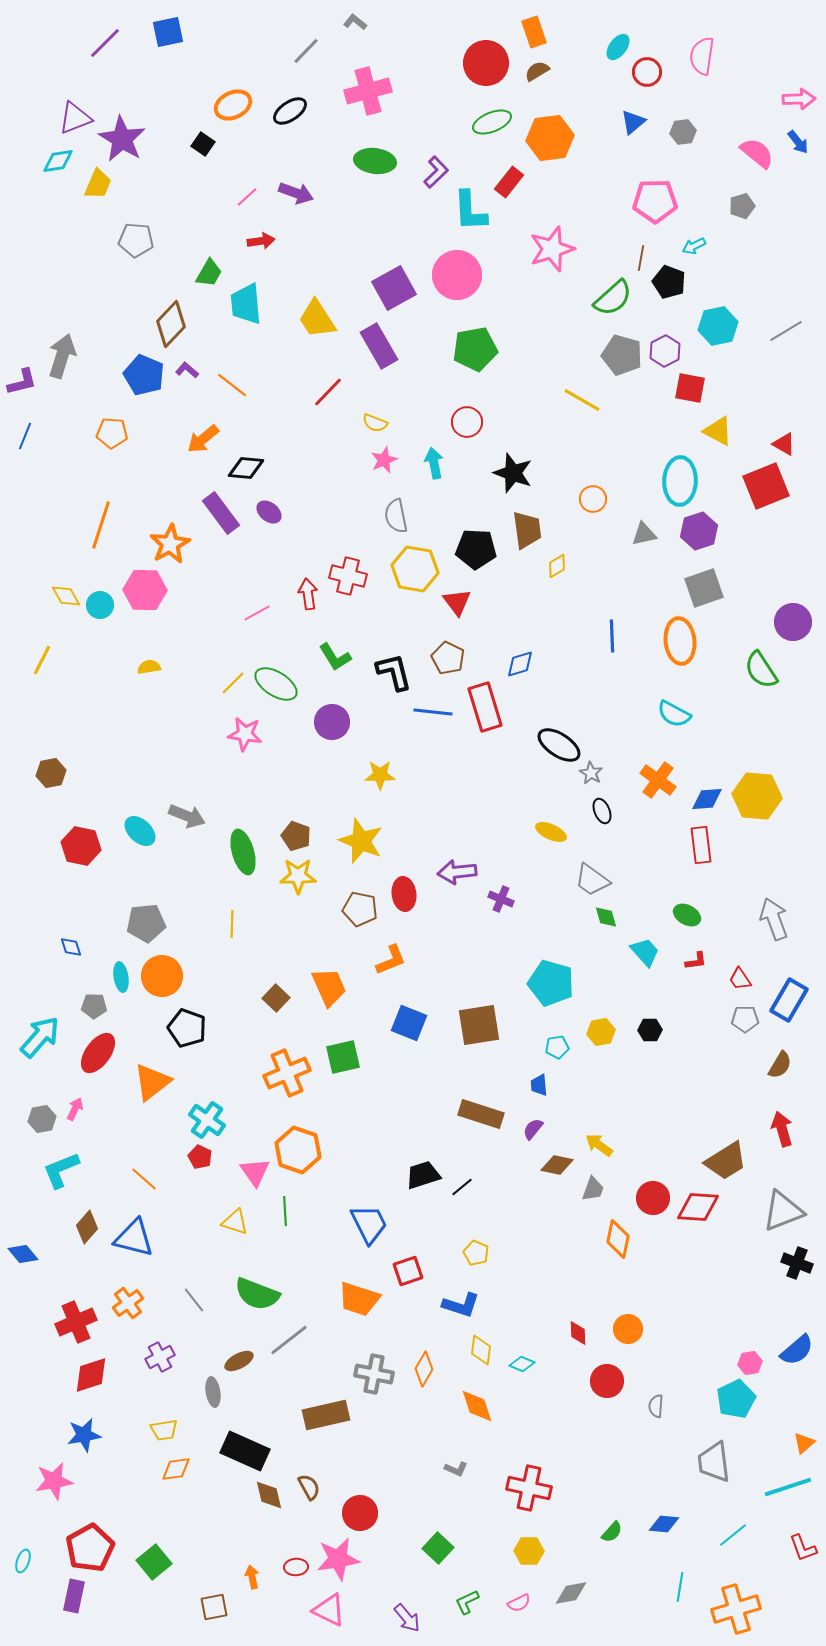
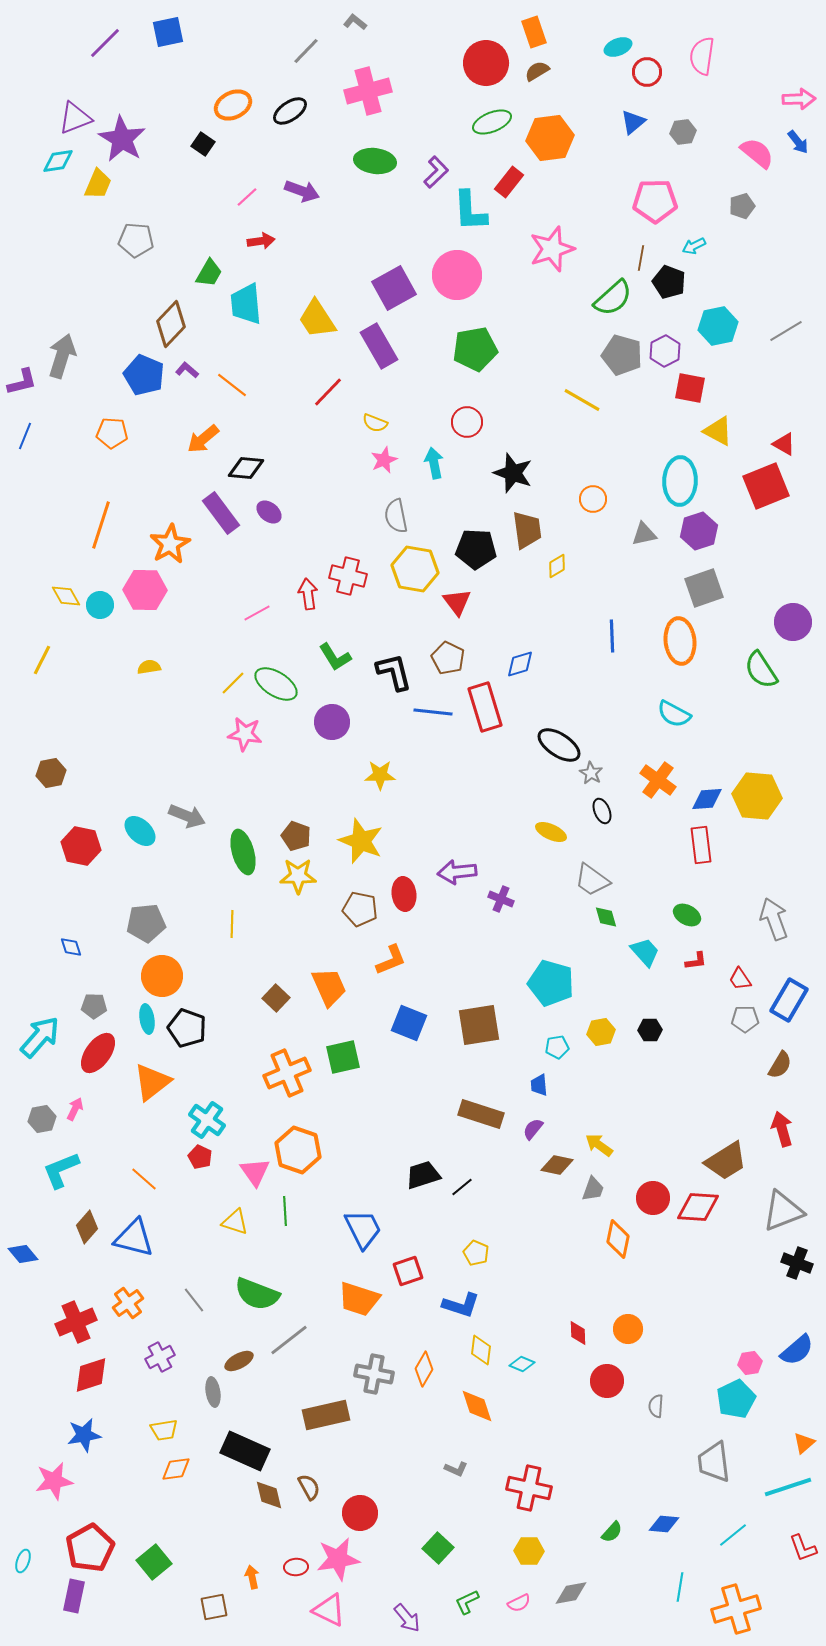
cyan ellipse at (618, 47): rotated 32 degrees clockwise
purple arrow at (296, 193): moved 6 px right, 2 px up
cyan ellipse at (121, 977): moved 26 px right, 42 px down
blue trapezoid at (369, 1224): moved 6 px left, 5 px down
